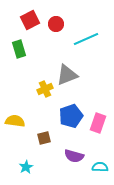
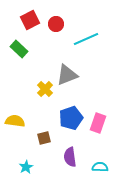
green rectangle: rotated 30 degrees counterclockwise
yellow cross: rotated 21 degrees counterclockwise
blue pentagon: moved 2 px down
purple semicircle: moved 4 px left, 1 px down; rotated 66 degrees clockwise
